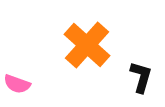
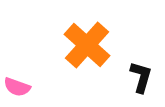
pink semicircle: moved 3 px down
